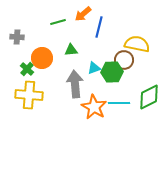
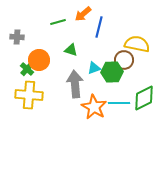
green triangle: rotated 24 degrees clockwise
orange circle: moved 3 px left, 2 px down
green diamond: moved 5 px left, 1 px down
